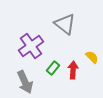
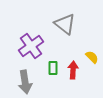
green rectangle: rotated 40 degrees counterclockwise
gray arrow: rotated 15 degrees clockwise
